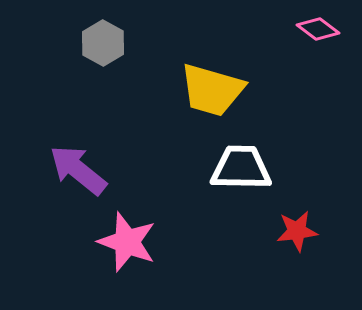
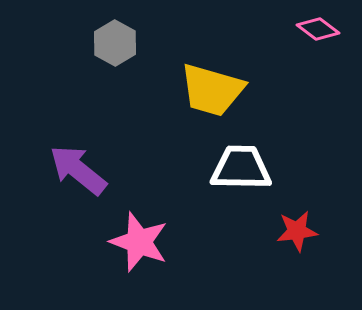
gray hexagon: moved 12 px right
pink star: moved 12 px right
